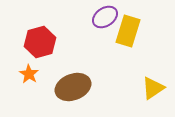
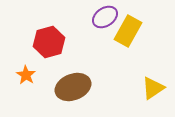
yellow rectangle: rotated 12 degrees clockwise
red hexagon: moved 9 px right
orange star: moved 3 px left, 1 px down
